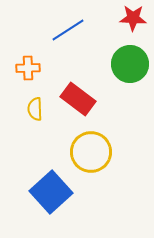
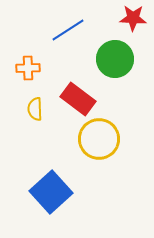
green circle: moved 15 px left, 5 px up
yellow circle: moved 8 px right, 13 px up
